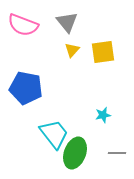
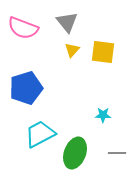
pink semicircle: moved 3 px down
yellow square: rotated 15 degrees clockwise
blue pentagon: rotated 28 degrees counterclockwise
cyan star: rotated 14 degrees clockwise
cyan trapezoid: moved 14 px left; rotated 80 degrees counterclockwise
